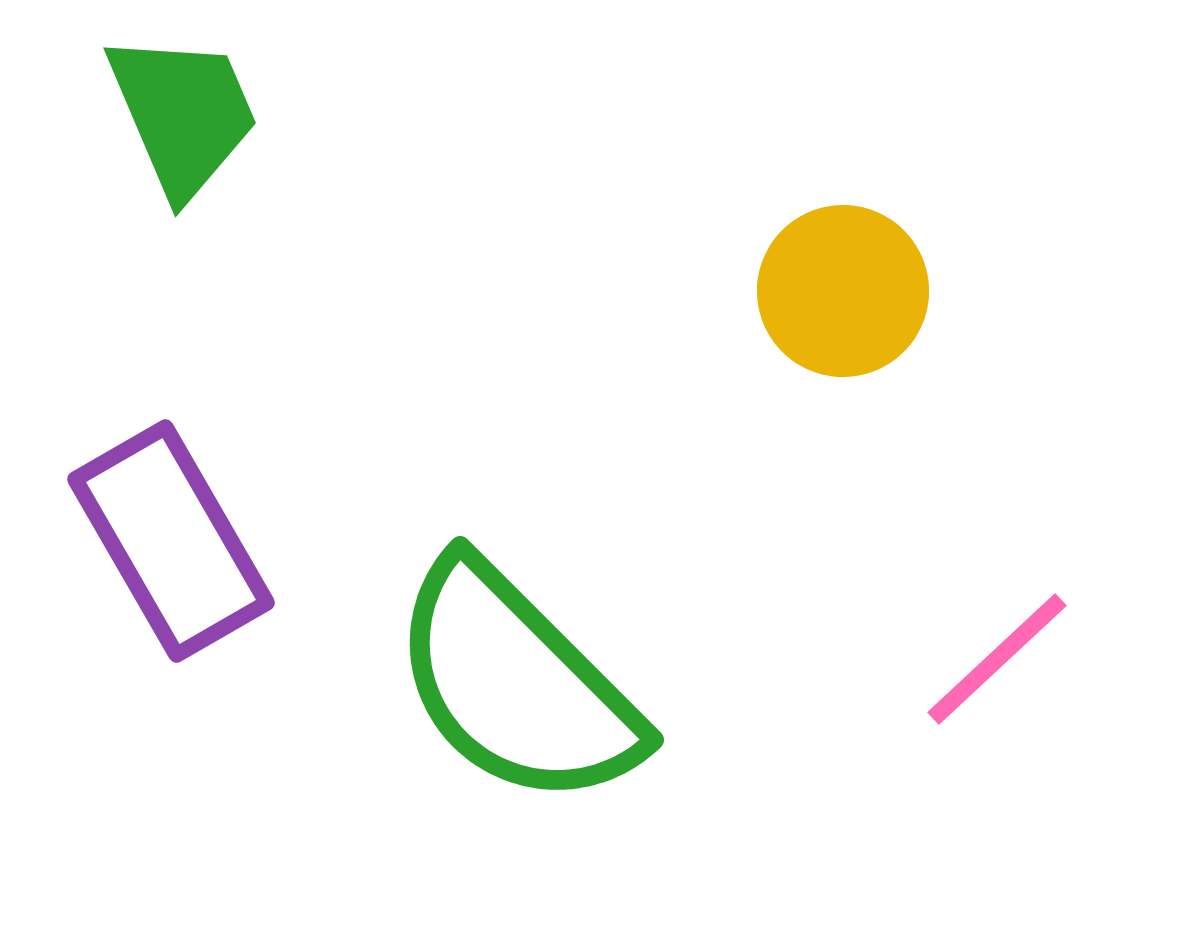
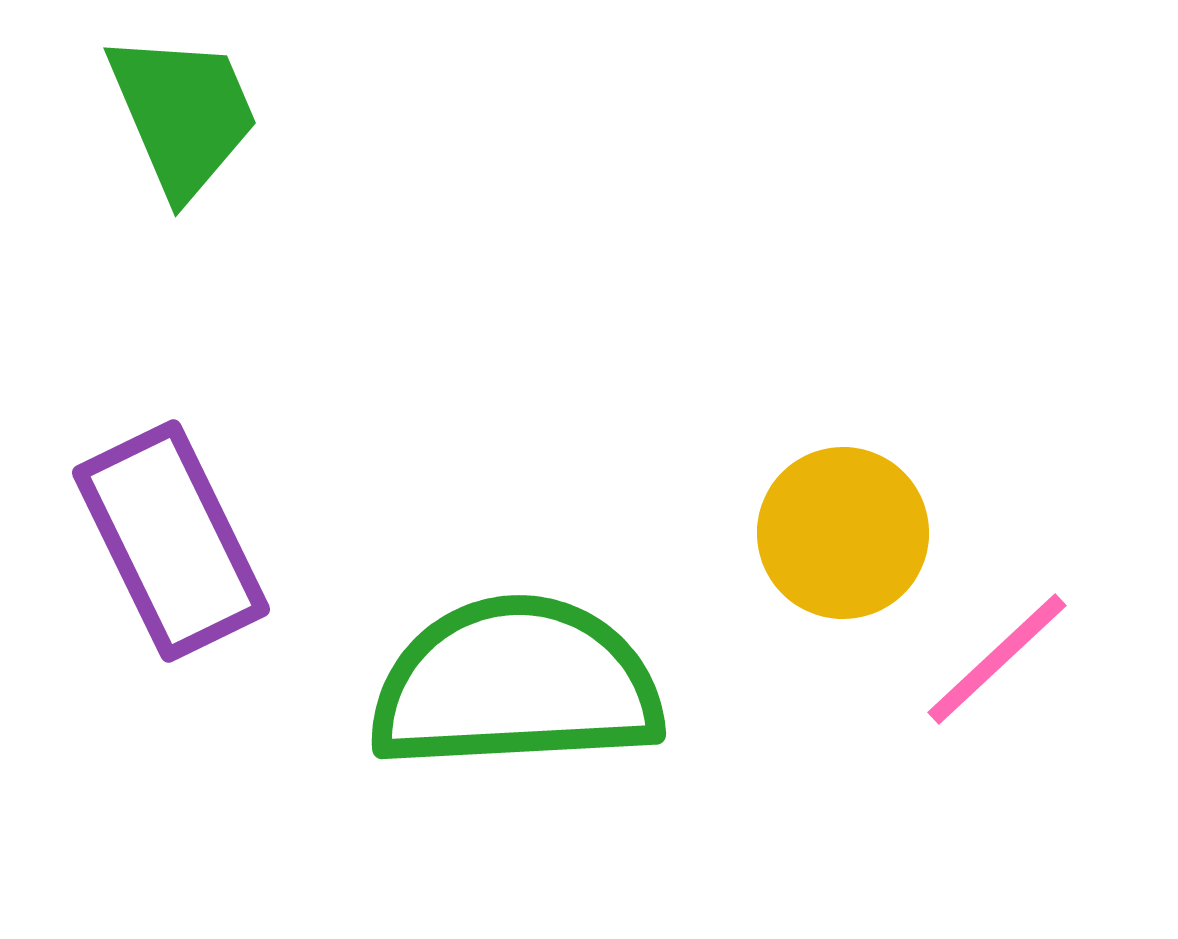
yellow circle: moved 242 px down
purple rectangle: rotated 4 degrees clockwise
green semicircle: rotated 132 degrees clockwise
